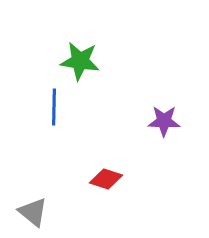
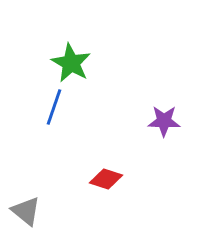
green star: moved 9 px left, 2 px down; rotated 21 degrees clockwise
blue line: rotated 18 degrees clockwise
gray triangle: moved 7 px left, 1 px up
